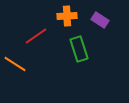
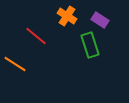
orange cross: rotated 36 degrees clockwise
red line: rotated 75 degrees clockwise
green rectangle: moved 11 px right, 4 px up
